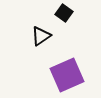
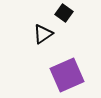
black triangle: moved 2 px right, 2 px up
